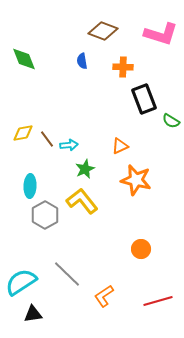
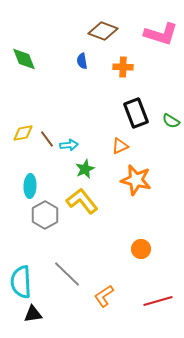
black rectangle: moved 8 px left, 14 px down
cyan semicircle: rotated 60 degrees counterclockwise
